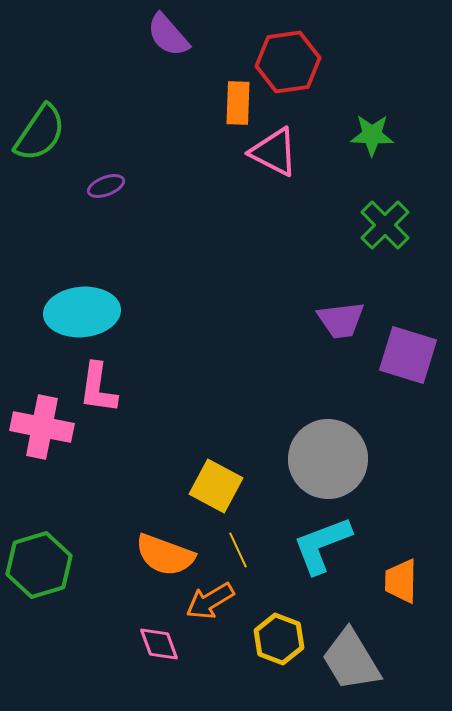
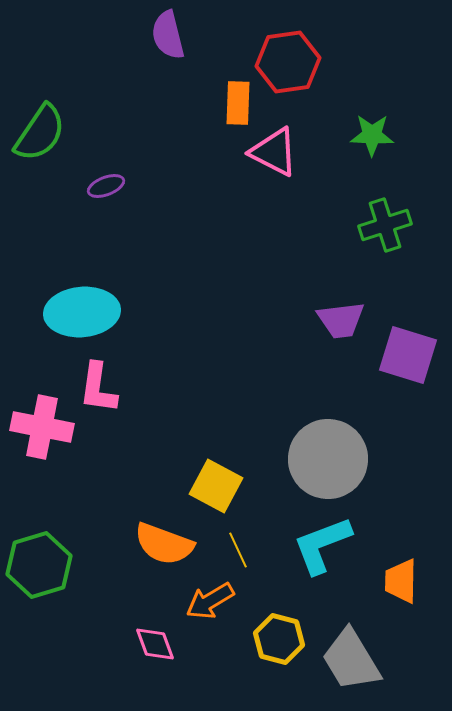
purple semicircle: rotated 27 degrees clockwise
green cross: rotated 27 degrees clockwise
orange semicircle: moved 1 px left, 11 px up
yellow hexagon: rotated 6 degrees counterclockwise
pink diamond: moved 4 px left
